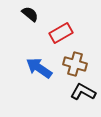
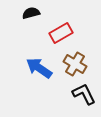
black semicircle: moved 1 px right, 1 px up; rotated 54 degrees counterclockwise
brown cross: rotated 15 degrees clockwise
black L-shape: moved 1 px right, 2 px down; rotated 35 degrees clockwise
